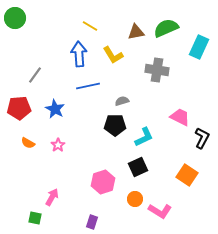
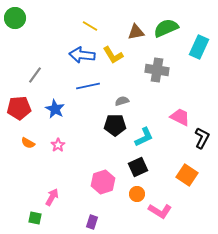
blue arrow: moved 3 px right, 1 px down; rotated 80 degrees counterclockwise
orange circle: moved 2 px right, 5 px up
